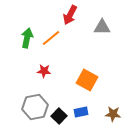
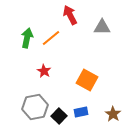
red arrow: rotated 126 degrees clockwise
red star: rotated 24 degrees clockwise
brown star: rotated 28 degrees clockwise
